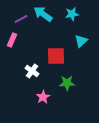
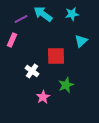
green star: moved 1 px left, 2 px down; rotated 21 degrees counterclockwise
